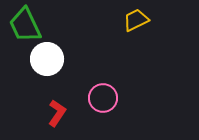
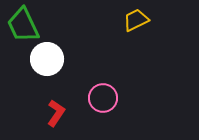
green trapezoid: moved 2 px left
red L-shape: moved 1 px left
